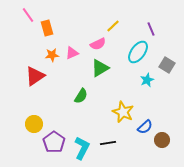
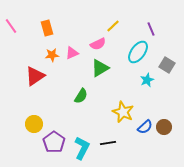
pink line: moved 17 px left, 11 px down
brown circle: moved 2 px right, 13 px up
